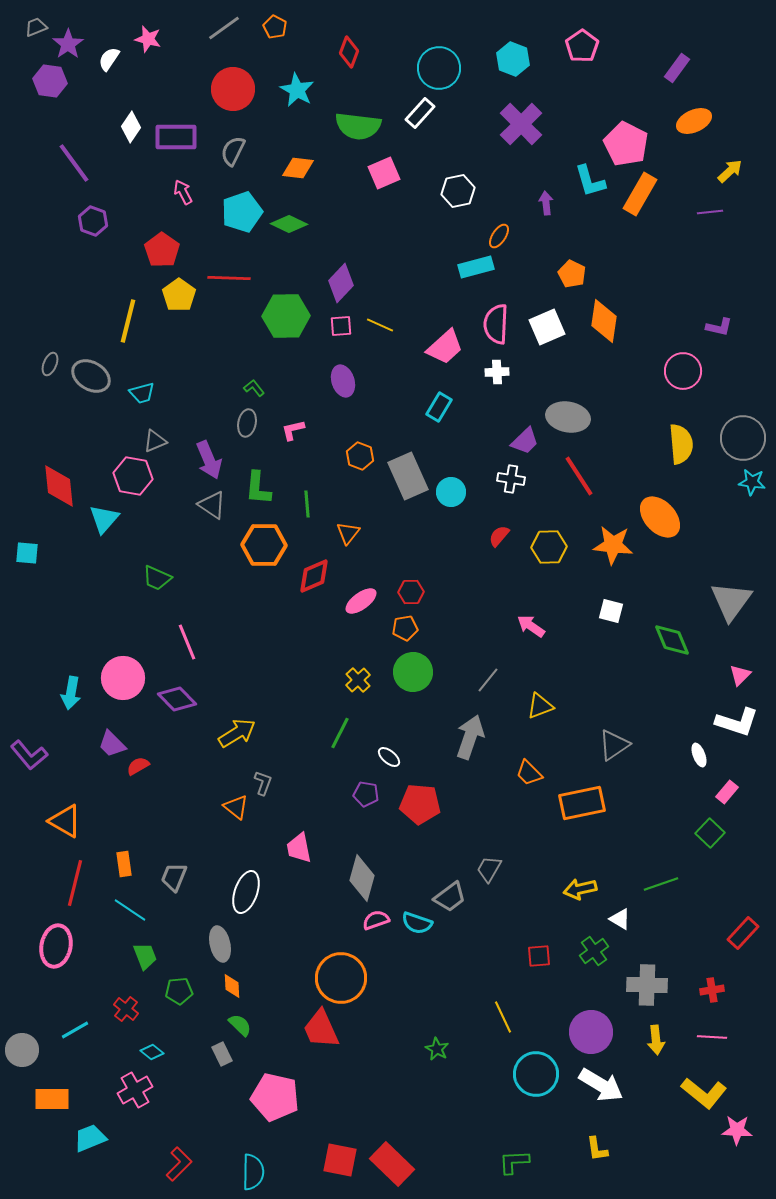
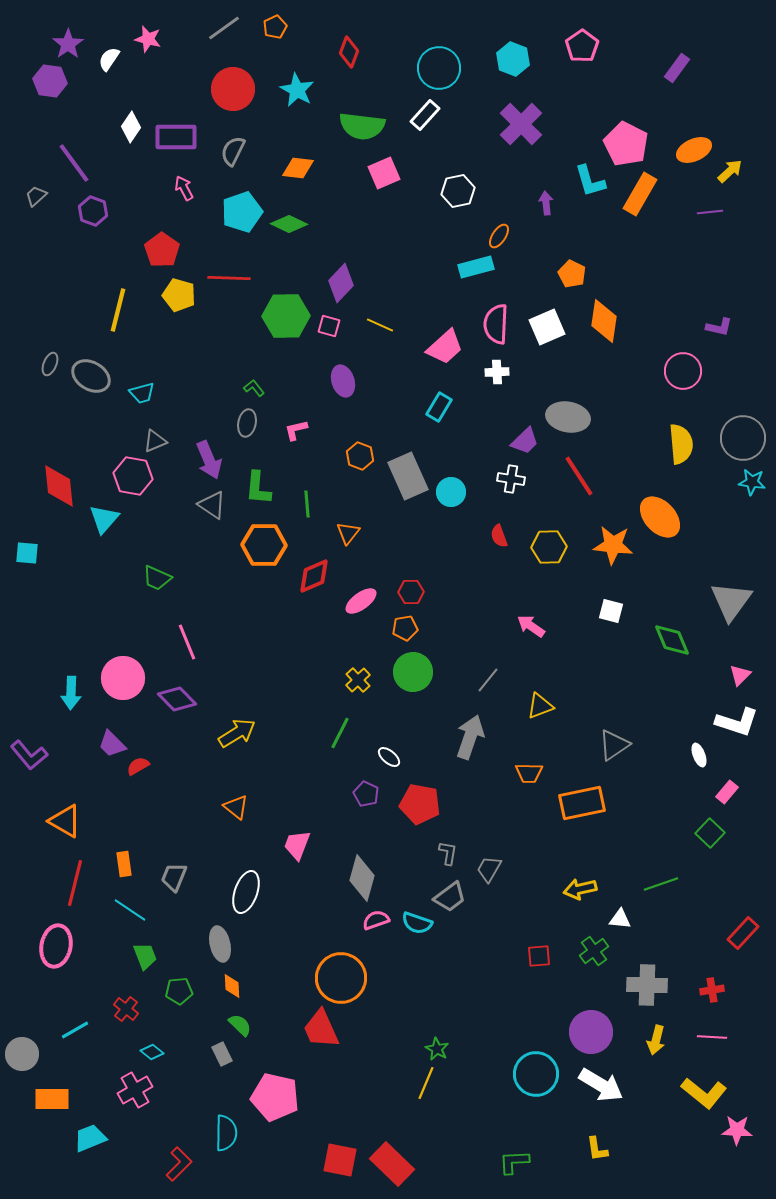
gray trapezoid at (36, 27): moved 169 px down; rotated 20 degrees counterclockwise
orange pentagon at (275, 27): rotated 20 degrees clockwise
white rectangle at (420, 113): moved 5 px right, 2 px down
orange ellipse at (694, 121): moved 29 px down
green semicircle at (358, 126): moved 4 px right
pink arrow at (183, 192): moved 1 px right, 4 px up
purple hexagon at (93, 221): moved 10 px up
yellow pentagon at (179, 295): rotated 20 degrees counterclockwise
yellow line at (128, 321): moved 10 px left, 11 px up
pink square at (341, 326): moved 12 px left; rotated 20 degrees clockwise
pink L-shape at (293, 430): moved 3 px right
red semicircle at (499, 536): rotated 60 degrees counterclockwise
cyan arrow at (71, 693): rotated 8 degrees counterclockwise
orange trapezoid at (529, 773): rotated 44 degrees counterclockwise
gray L-shape at (263, 783): moved 185 px right, 70 px down; rotated 10 degrees counterclockwise
purple pentagon at (366, 794): rotated 15 degrees clockwise
red pentagon at (420, 804): rotated 6 degrees clockwise
pink trapezoid at (299, 848): moved 2 px left, 3 px up; rotated 32 degrees clockwise
white triangle at (620, 919): rotated 25 degrees counterclockwise
yellow line at (503, 1017): moved 77 px left, 66 px down; rotated 48 degrees clockwise
yellow arrow at (656, 1040): rotated 20 degrees clockwise
gray circle at (22, 1050): moved 4 px down
cyan semicircle at (253, 1172): moved 27 px left, 39 px up
